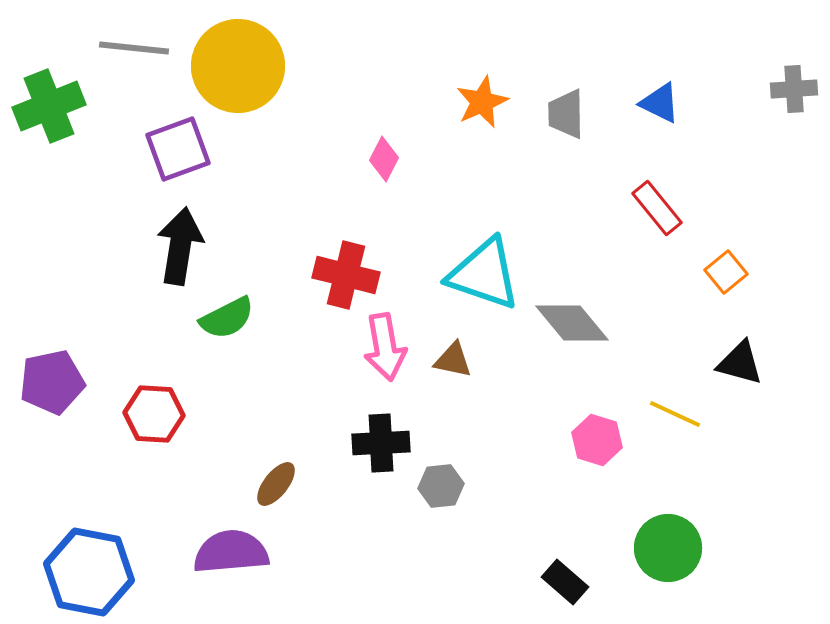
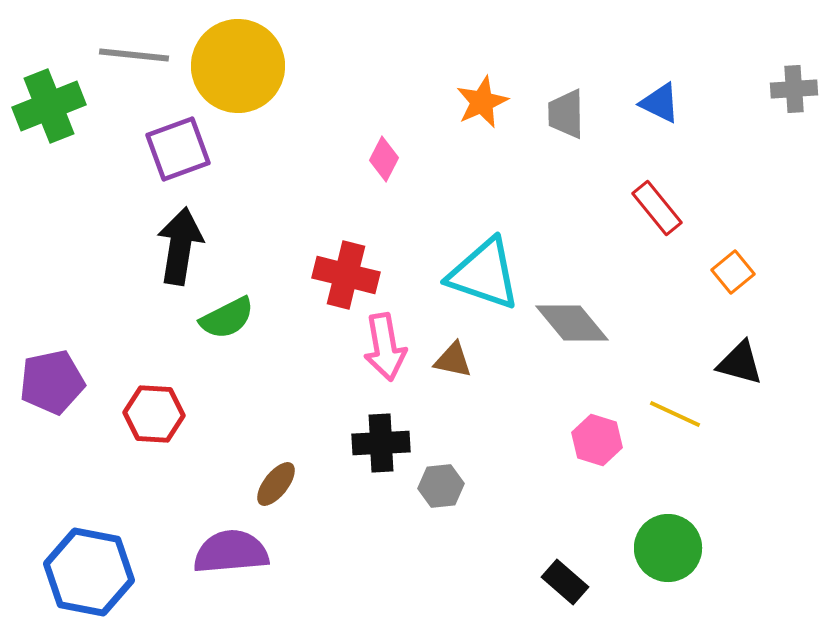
gray line: moved 7 px down
orange square: moved 7 px right
